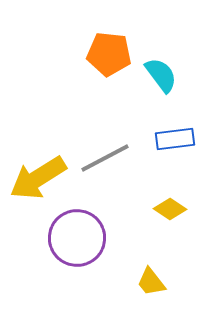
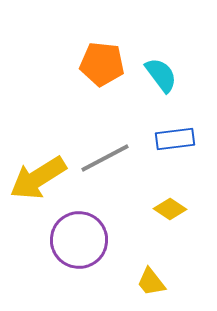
orange pentagon: moved 7 px left, 10 px down
purple circle: moved 2 px right, 2 px down
